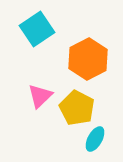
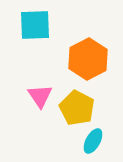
cyan square: moved 2 px left, 4 px up; rotated 32 degrees clockwise
pink triangle: rotated 20 degrees counterclockwise
cyan ellipse: moved 2 px left, 2 px down
